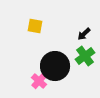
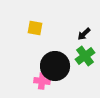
yellow square: moved 2 px down
pink cross: moved 3 px right; rotated 35 degrees counterclockwise
